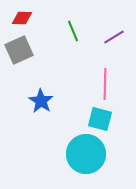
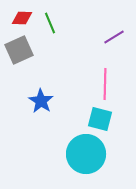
green line: moved 23 px left, 8 px up
